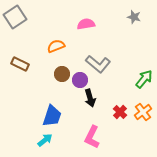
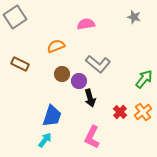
purple circle: moved 1 px left, 1 px down
cyan arrow: rotated 14 degrees counterclockwise
